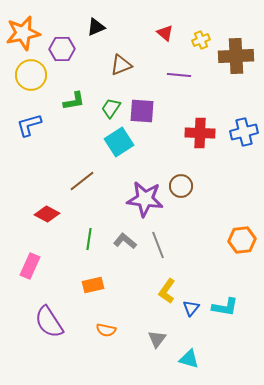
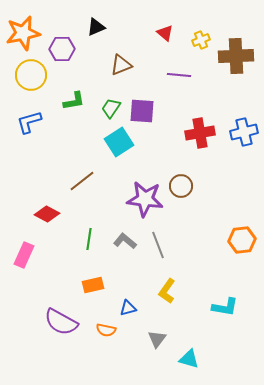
blue L-shape: moved 3 px up
red cross: rotated 12 degrees counterclockwise
pink rectangle: moved 6 px left, 11 px up
blue triangle: moved 63 px left; rotated 36 degrees clockwise
purple semicircle: moved 12 px right; rotated 28 degrees counterclockwise
